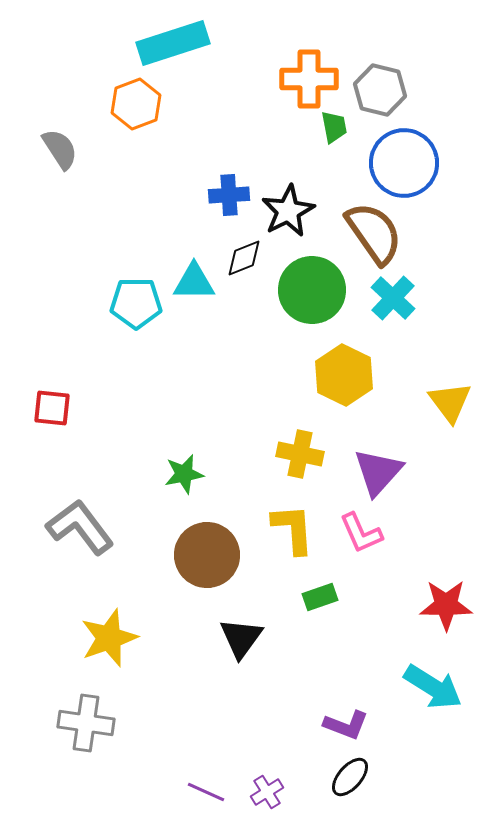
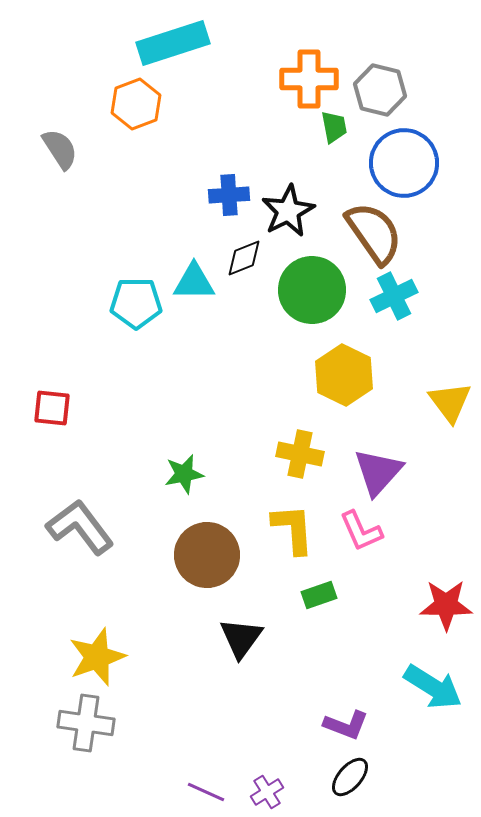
cyan cross: moved 1 px right, 2 px up; rotated 21 degrees clockwise
pink L-shape: moved 2 px up
green rectangle: moved 1 px left, 2 px up
yellow star: moved 12 px left, 19 px down
